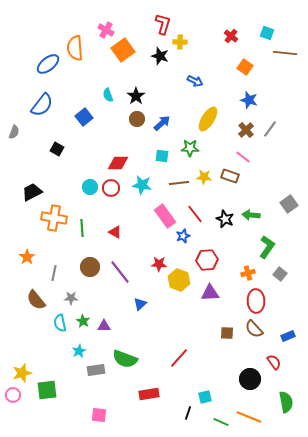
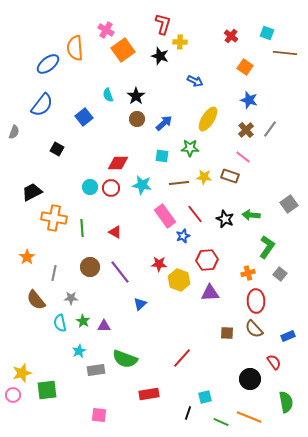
blue arrow at (162, 123): moved 2 px right
red line at (179, 358): moved 3 px right
